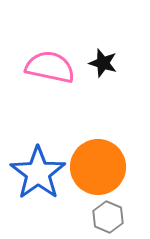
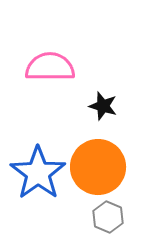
black star: moved 43 px down
pink semicircle: rotated 12 degrees counterclockwise
